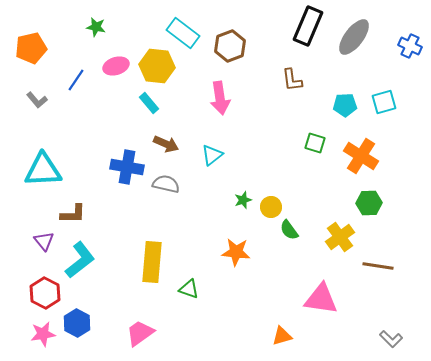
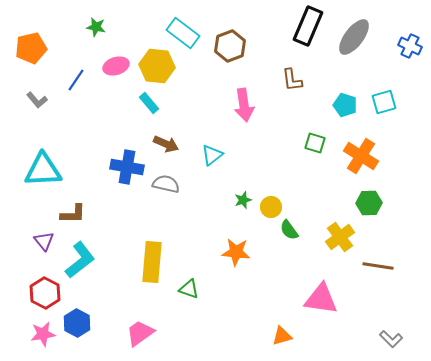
pink arrow at (220, 98): moved 24 px right, 7 px down
cyan pentagon at (345, 105): rotated 20 degrees clockwise
